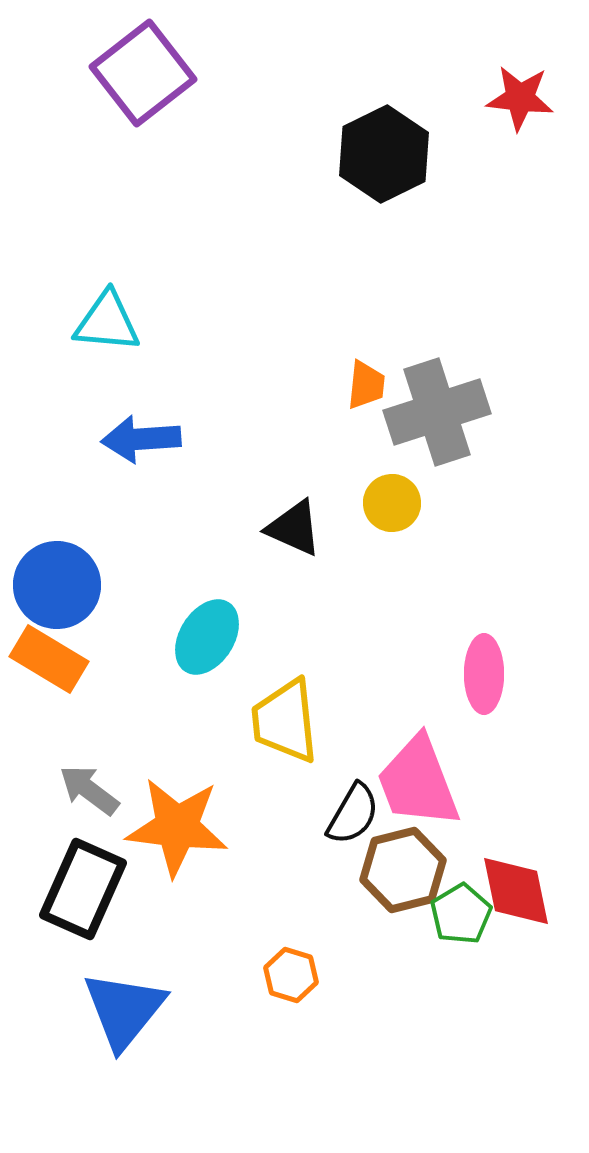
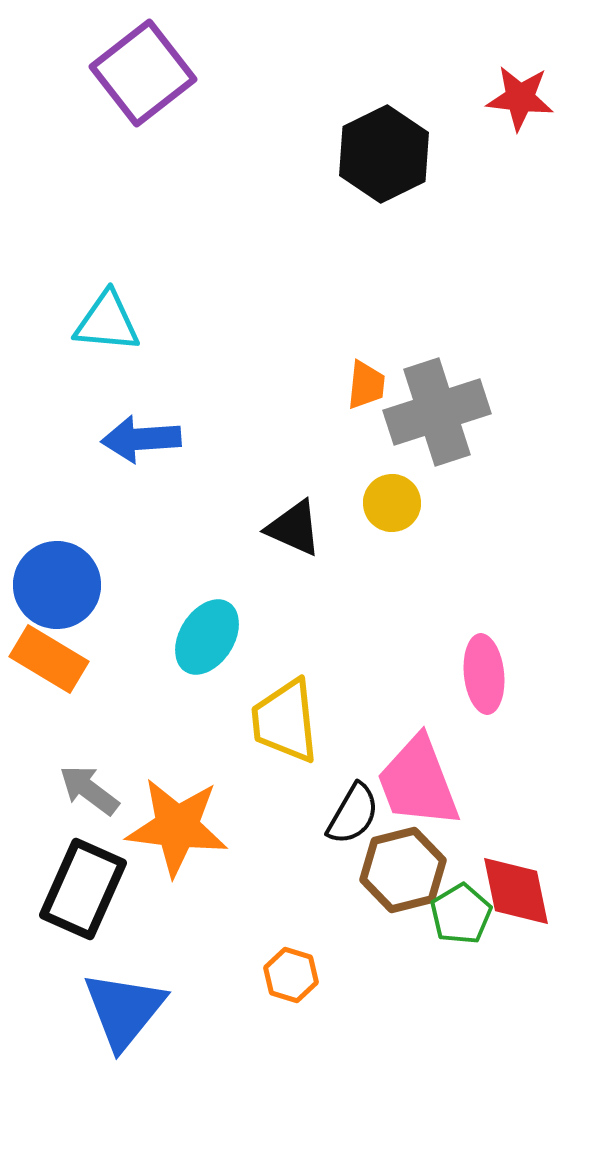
pink ellipse: rotated 6 degrees counterclockwise
